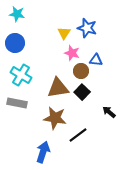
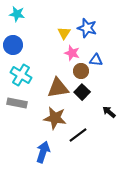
blue circle: moved 2 px left, 2 px down
